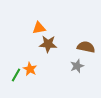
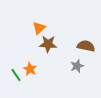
orange triangle: rotated 32 degrees counterclockwise
brown semicircle: moved 1 px up
green line: rotated 64 degrees counterclockwise
